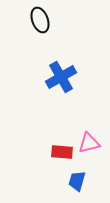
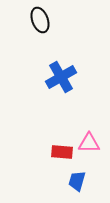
pink triangle: rotated 15 degrees clockwise
